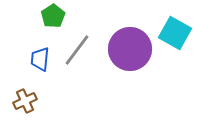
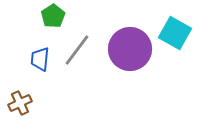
brown cross: moved 5 px left, 2 px down
